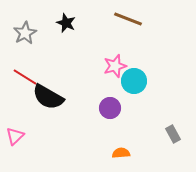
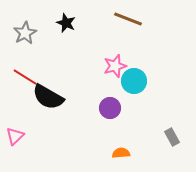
gray rectangle: moved 1 px left, 3 px down
